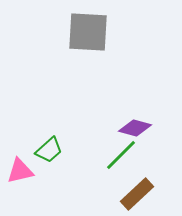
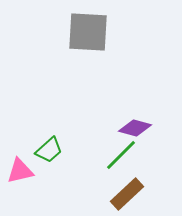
brown rectangle: moved 10 px left
